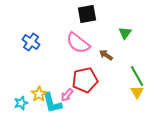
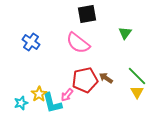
brown arrow: moved 23 px down
green line: rotated 15 degrees counterclockwise
